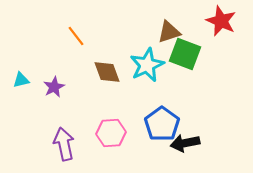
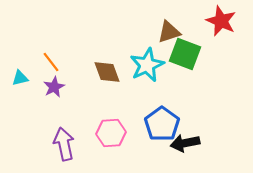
orange line: moved 25 px left, 26 px down
cyan triangle: moved 1 px left, 2 px up
